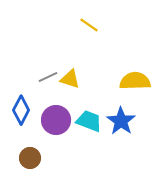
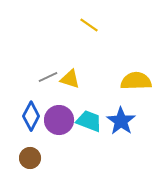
yellow semicircle: moved 1 px right
blue diamond: moved 10 px right, 6 px down
purple circle: moved 3 px right
